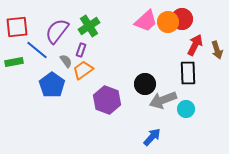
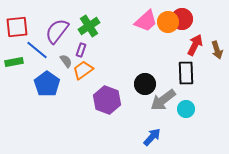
black rectangle: moved 2 px left
blue pentagon: moved 5 px left, 1 px up
gray arrow: rotated 16 degrees counterclockwise
